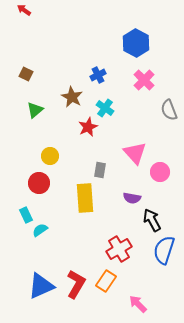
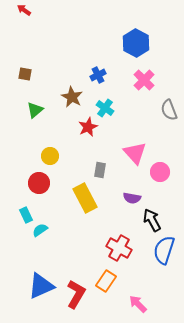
brown square: moved 1 px left; rotated 16 degrees counterclockwise
yellow rectangle: rotated 24 degrees counterclockwise
red cross: moved 1 px up; rotated 30 degrees counterclockwise
red L-shape: moved 10 px down
